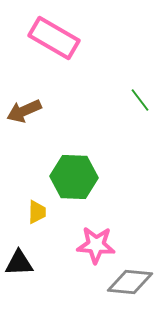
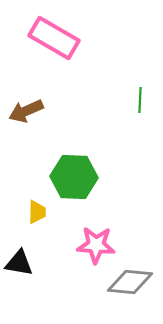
green line: rotated 40 degrees clockwise
brown arrow: moved 2 px right
black triangle: rotated 12 degrees clockwise
